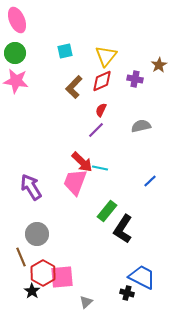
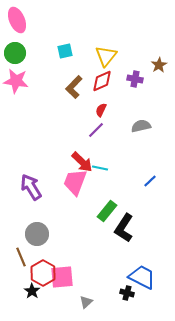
black L-shape: moved 1 px right, 1 px up
